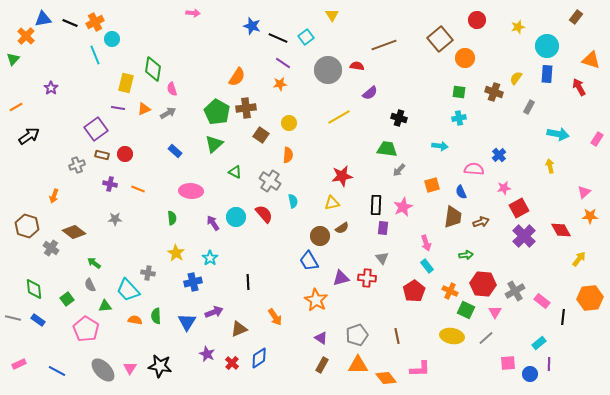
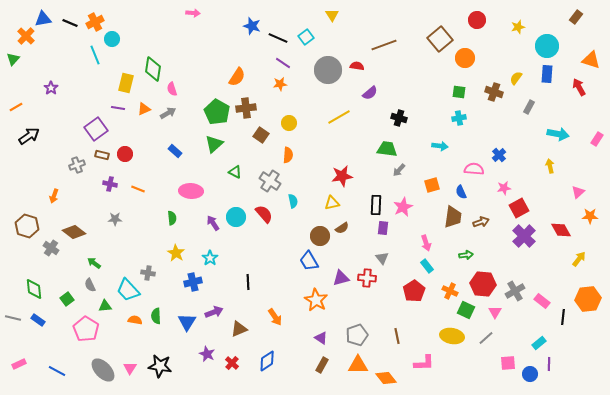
pink triangle at (584, 192): moved 6 px left
orange hexagon at (590, 298): moved 2 px left, 1 px down
blue diamond at (259, 358): moved 8 px right, 3 px down
pink L-shape at (420, 369): moved 4 px right, 6 px up
